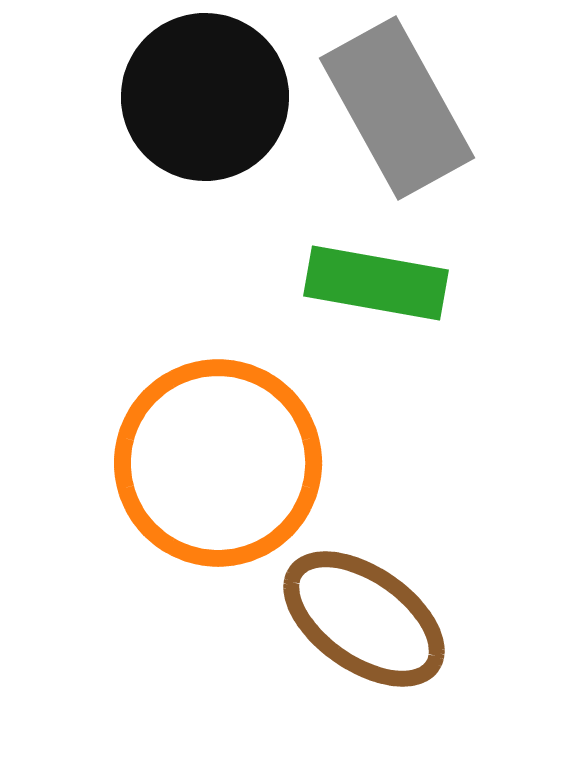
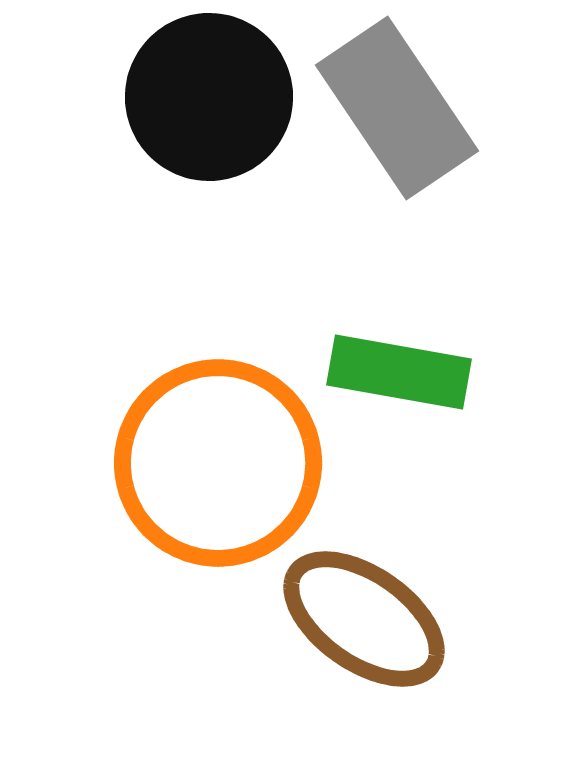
black circle: moved 4 px right
gray rectangle: rotated 5 degrees counterclockwise
green rectangle: moved 23 px right, 89 px down
